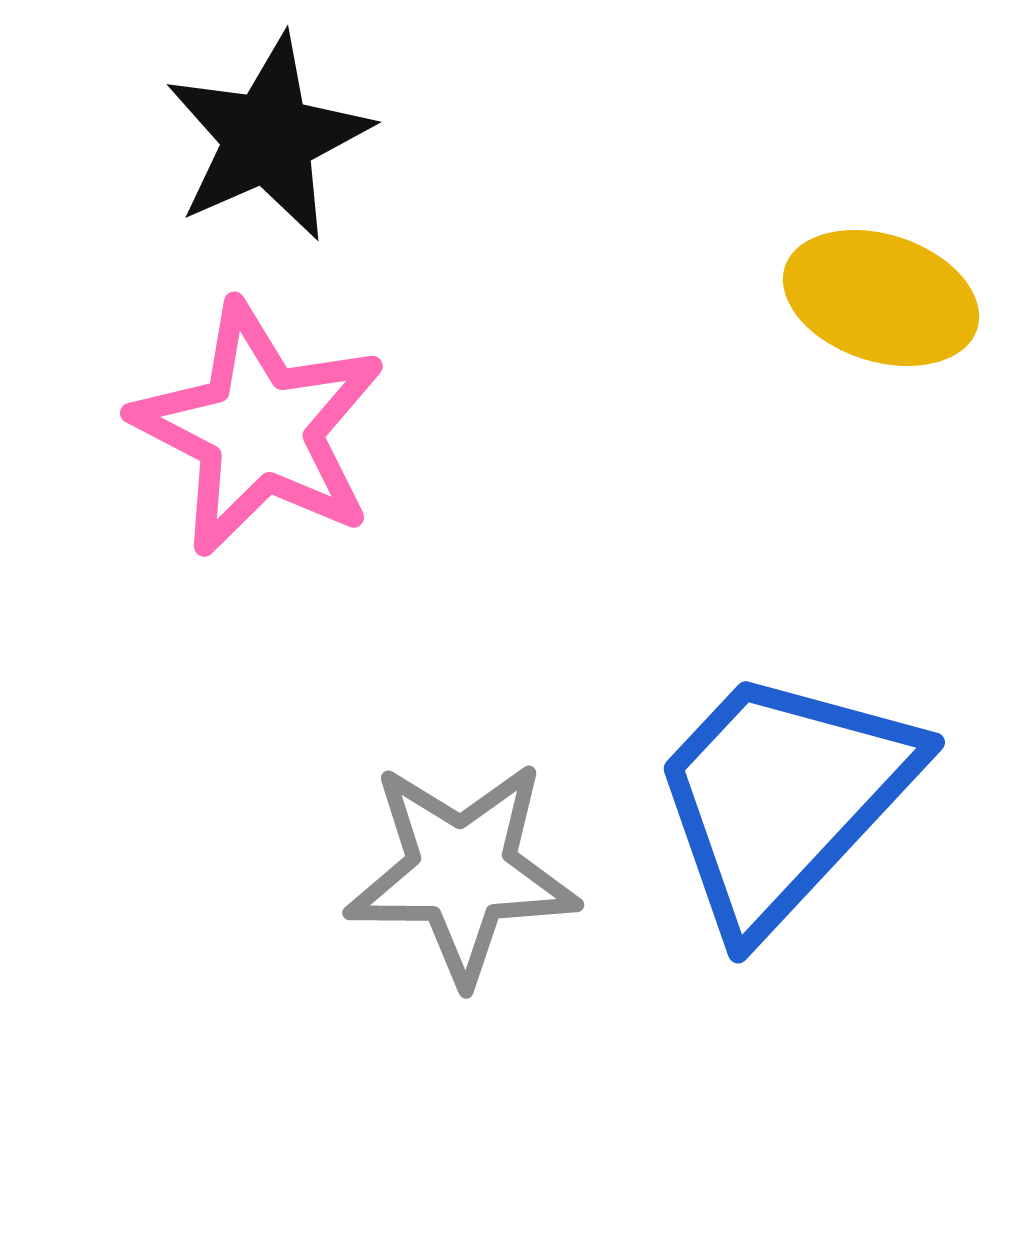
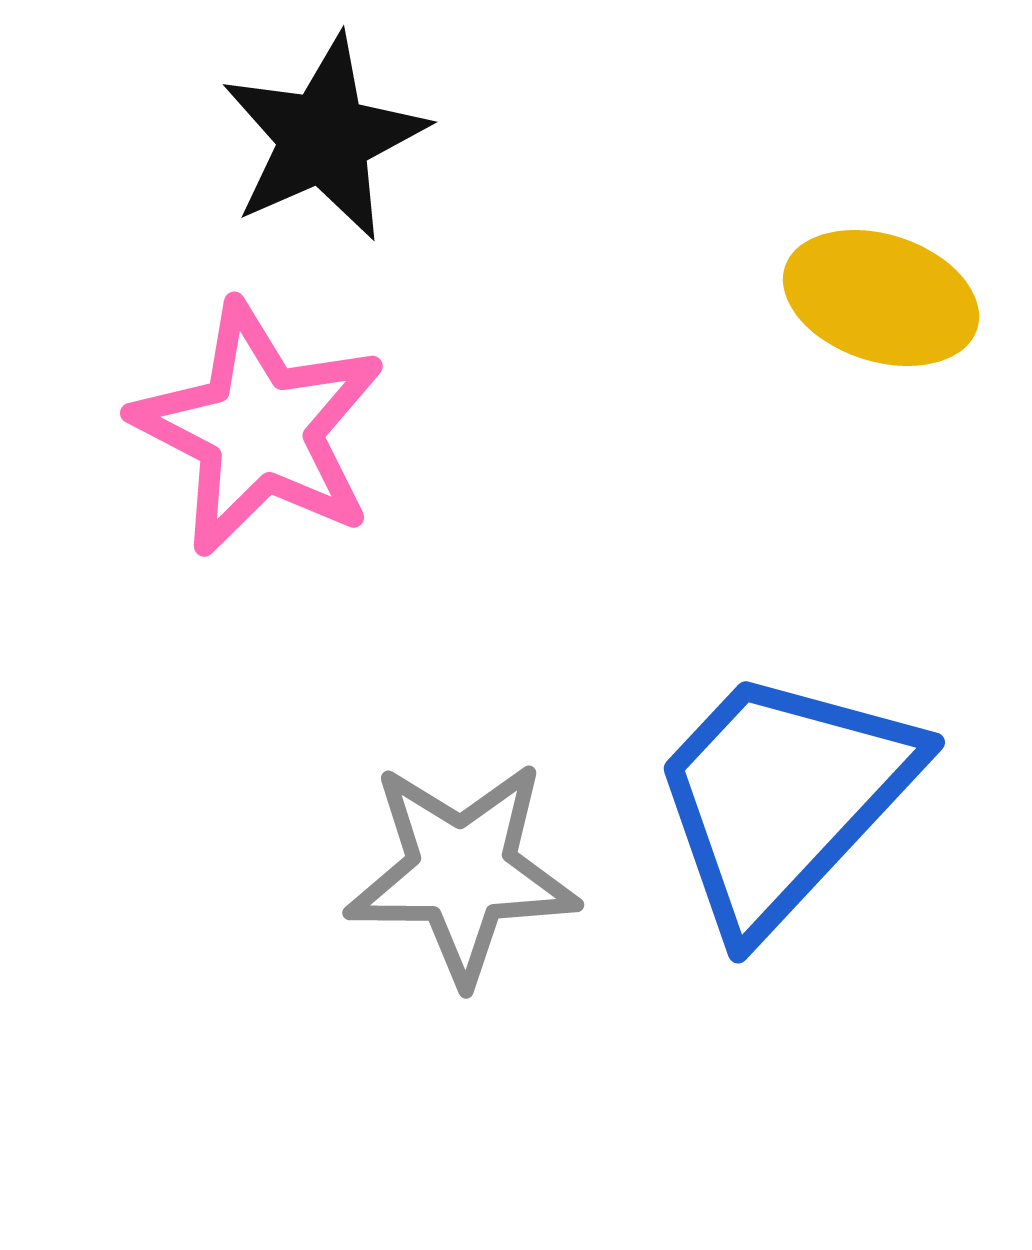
black star: moved 56 px right
